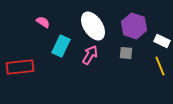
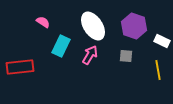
gray square: moved 3 px down
yellow line: moved 2 px left, 4 px down; rotated 12 degrees clockwise
